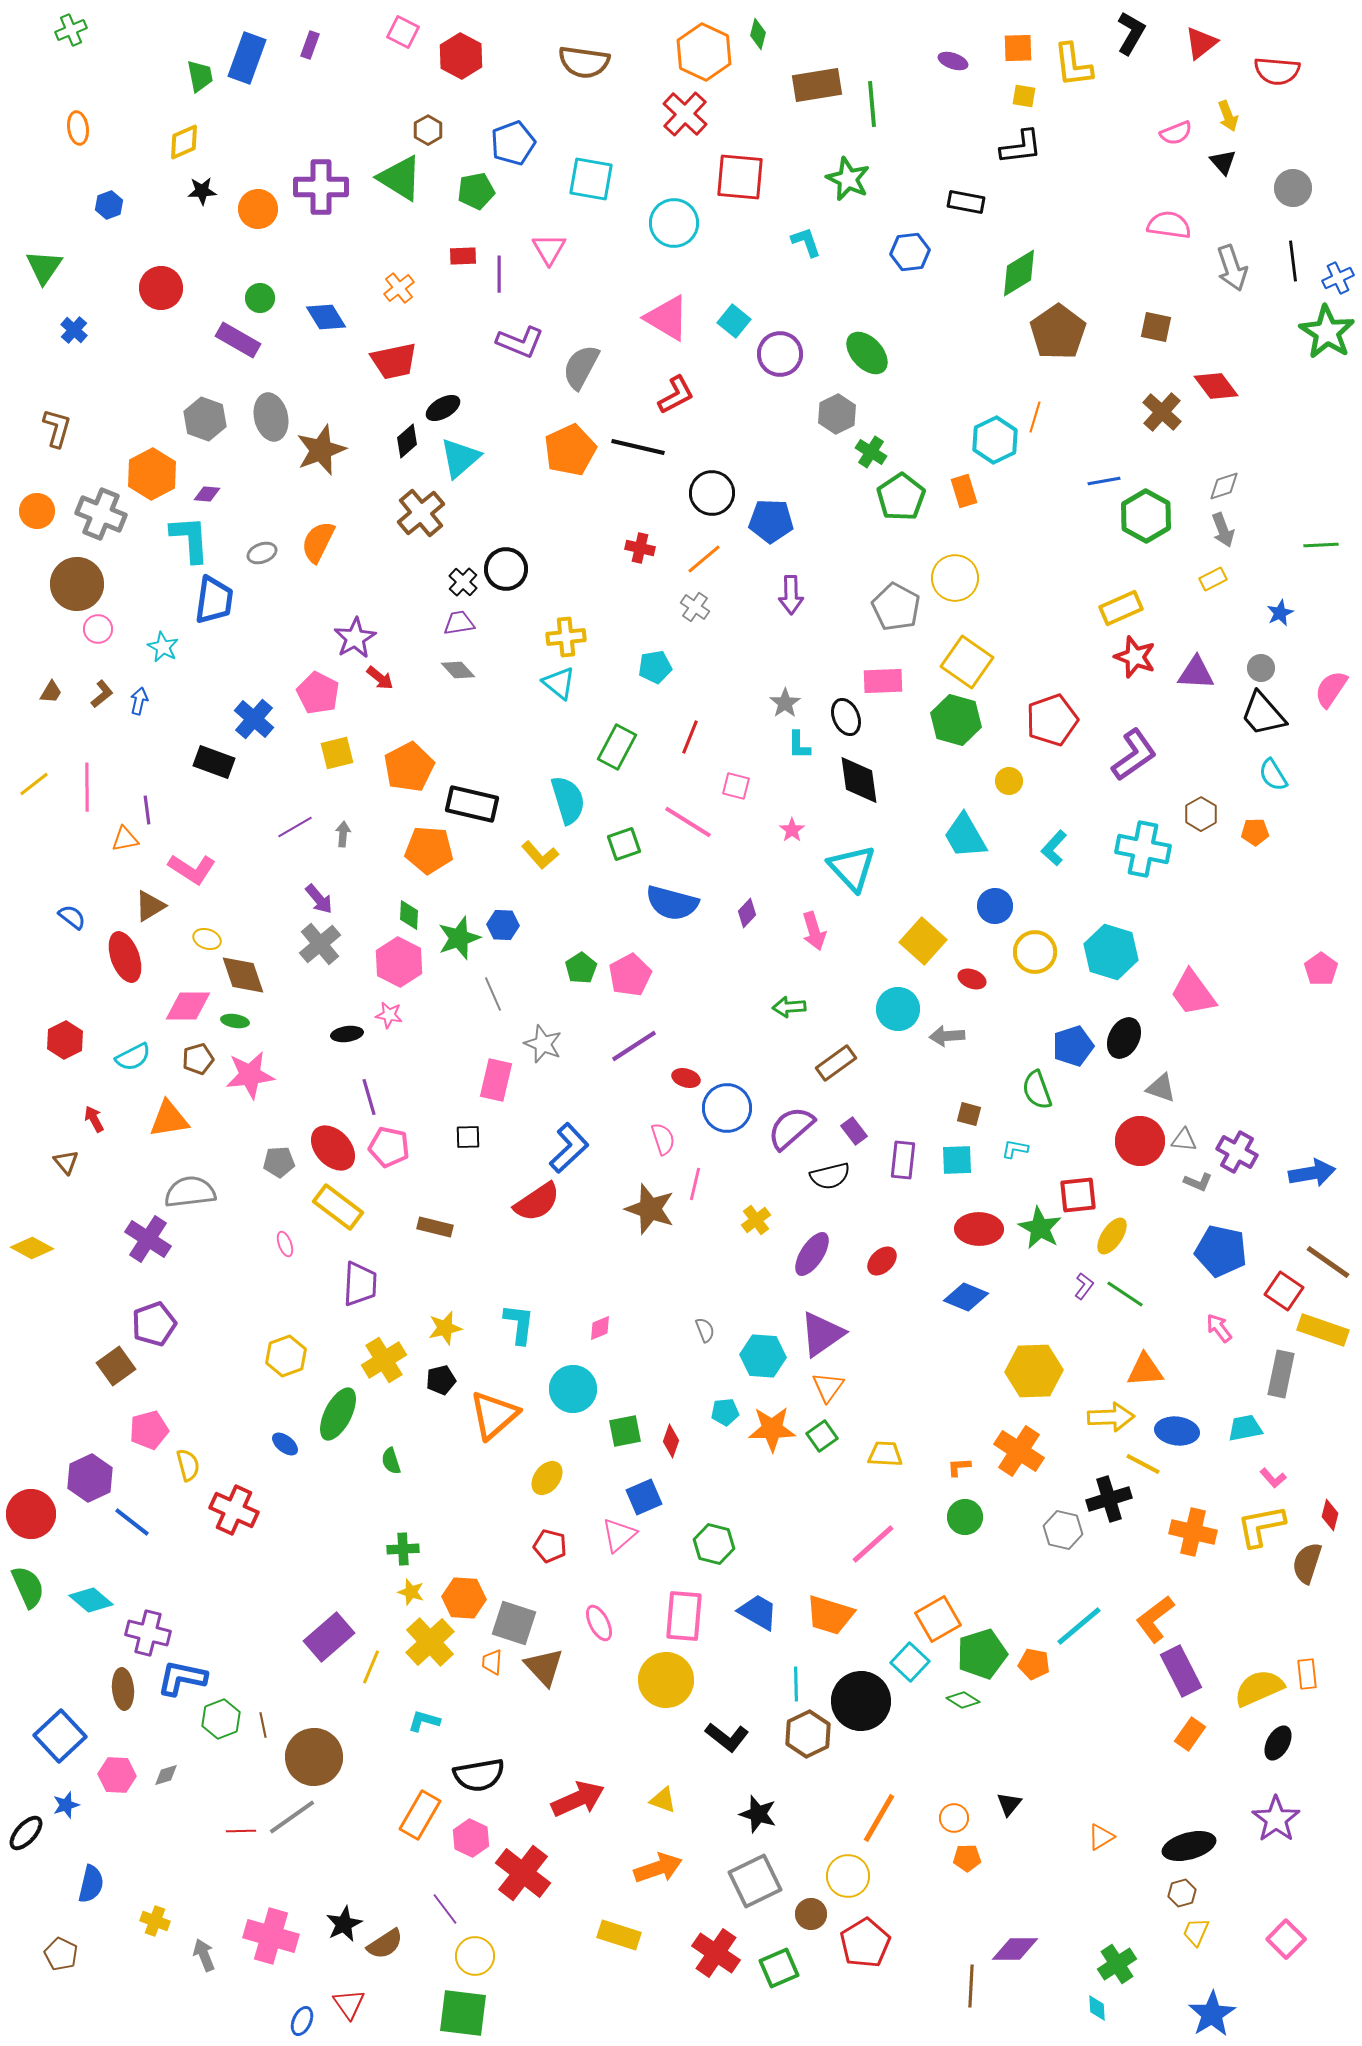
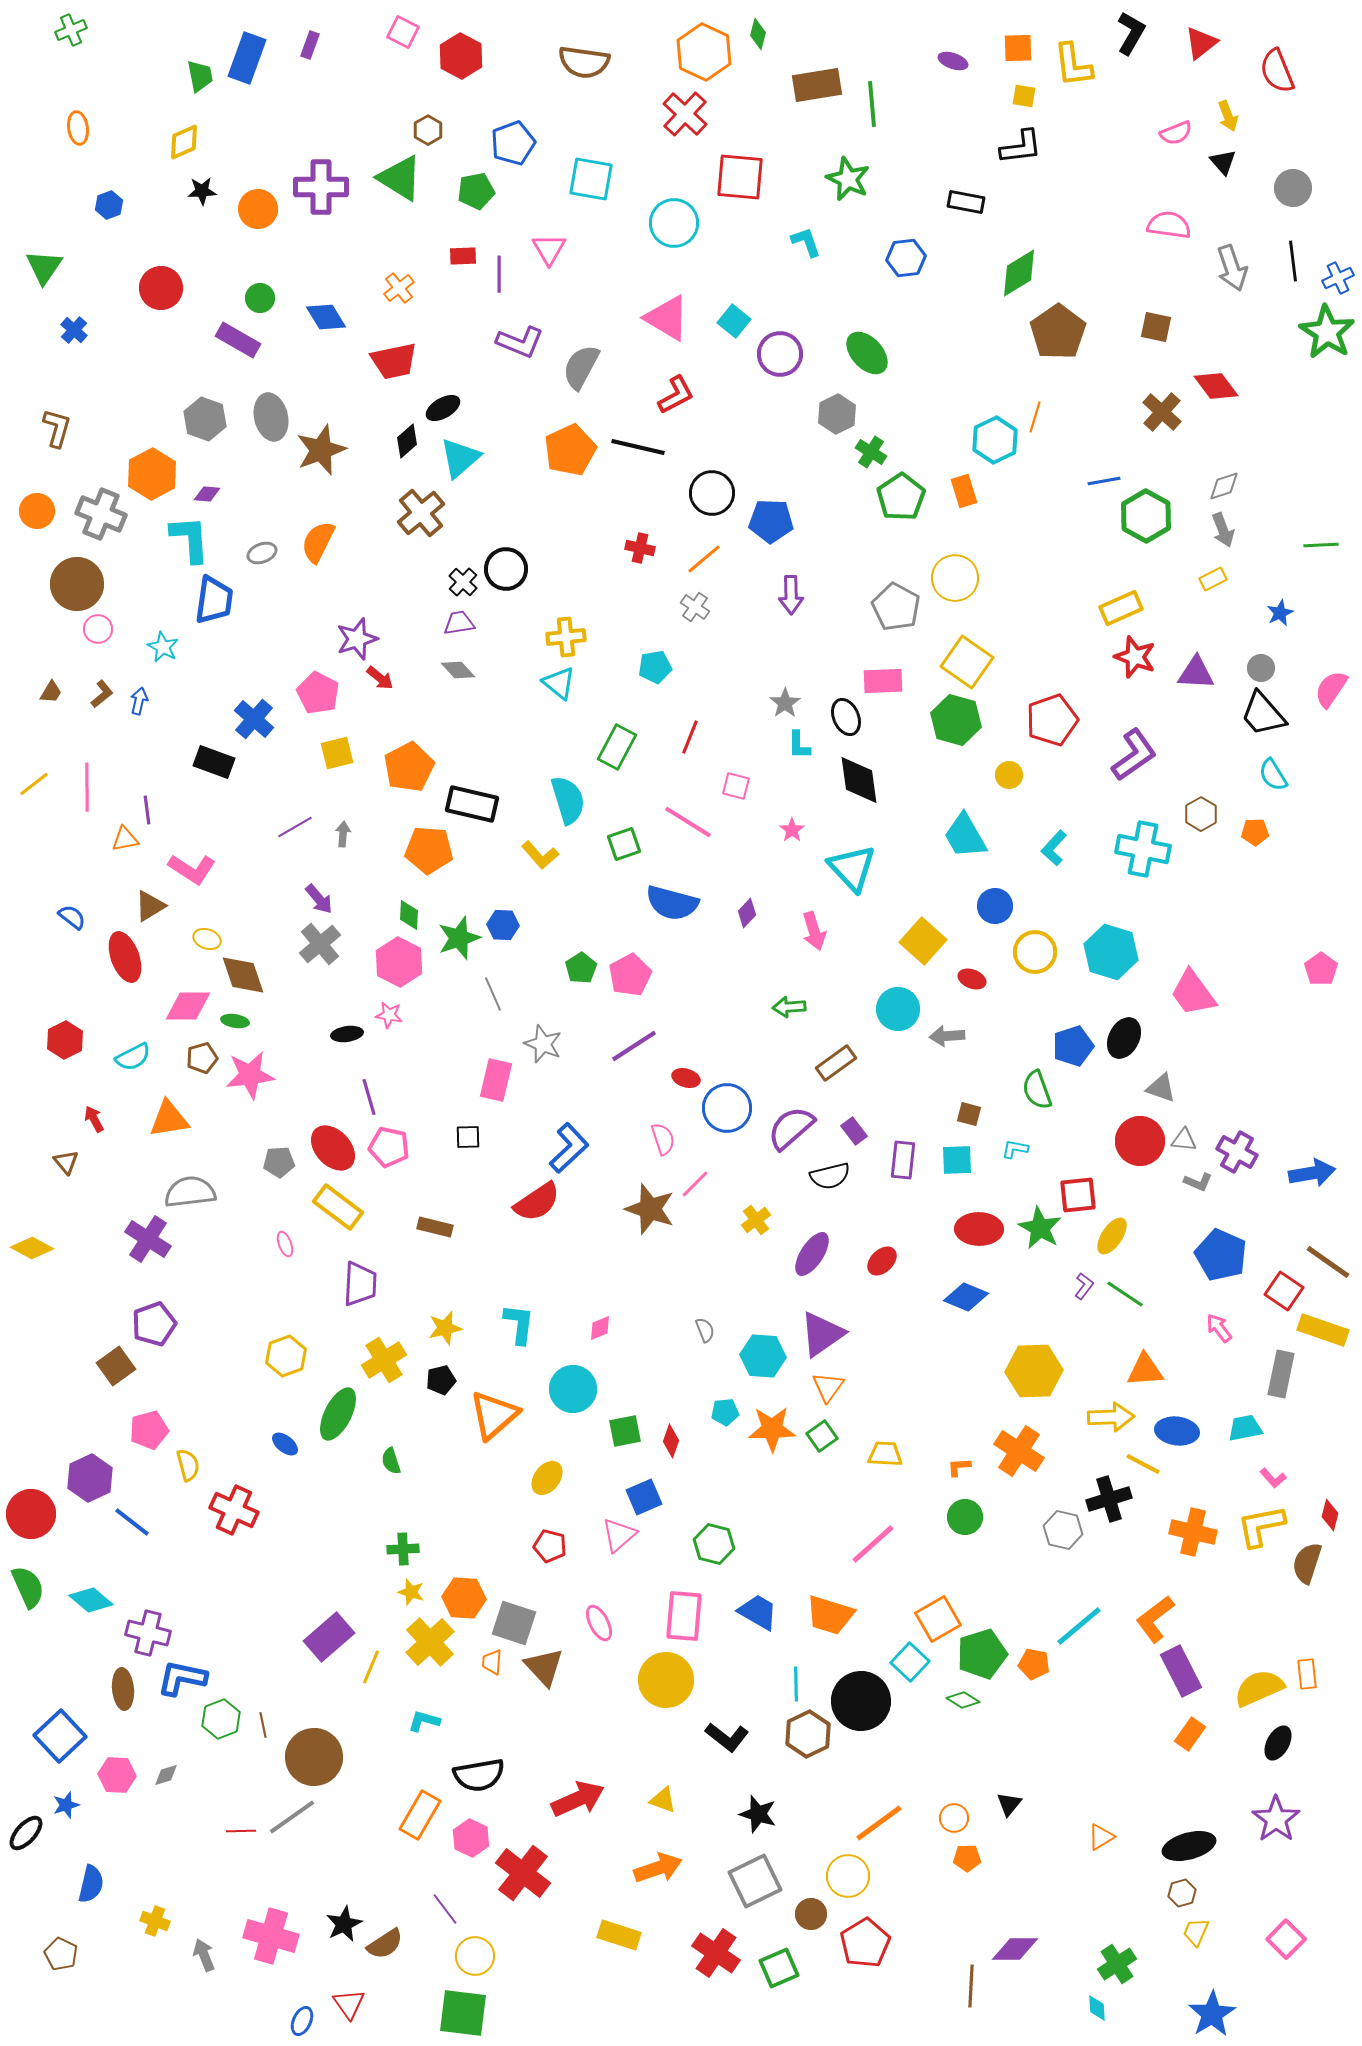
red semicircle at (1277, 71): rotated 63 degrees clockwise
blue hexagon at (910, 252): moved 4 px left, 6 px down
purple star at (355, 638): moved 2 px right, 1 px down; rotated 12 degrees clockwise
yellow circle at (1009, 781): moved 6 px up
brown pentagon at (198, 1059): moved 4 px right, 1 px up
pink line at (695, 1184): rotated 32 degrees clockwise
blue pentagon at (1221, 1251): moved 4 px down; rotated 12 degrees clockwise
orange line at (879, 1818): moved 5 px down; rotated 24 degrees clockwise
